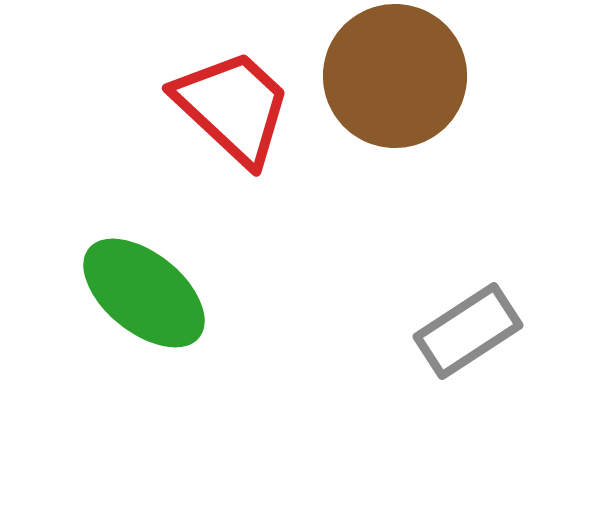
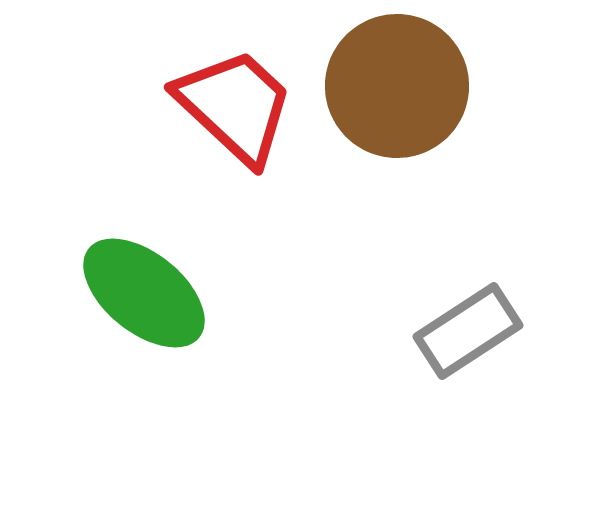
brown circle: moved 2 px right, 10 px down
red trapezoid: moved 2 px right, 1 px up
